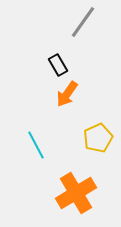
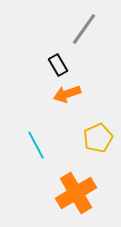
gray line: moved 1 px right, 7 px down
orange arrow: rotated 36 degrees clockwise
